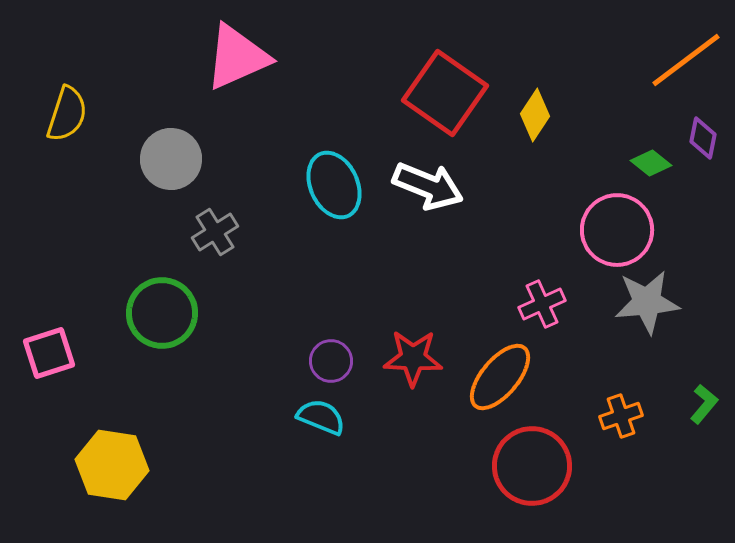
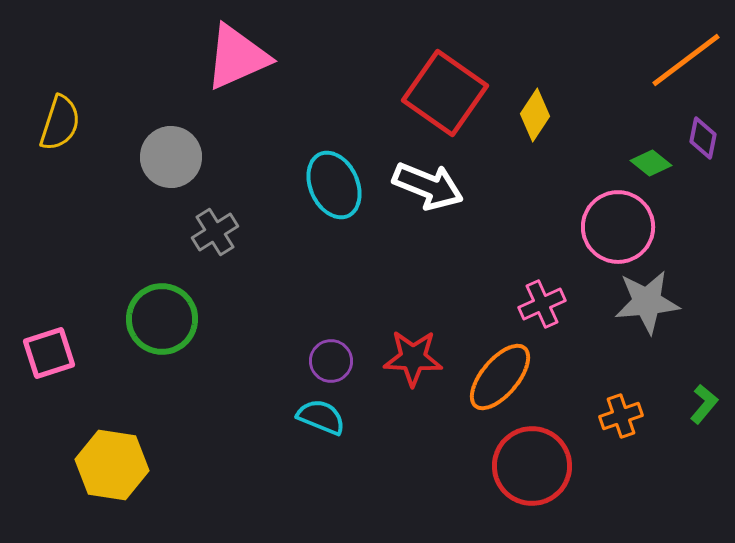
yellow semicircle: moved 7 px left, 9 px down
gray circle: moved 2 px up
pink circle: moved 1 px right, 3 px up
green circle: moved 6 px down
